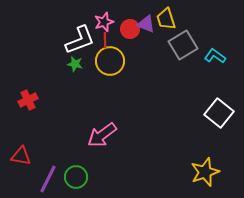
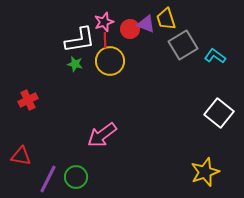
white L-shape: rotated 12 degrees clockwise
